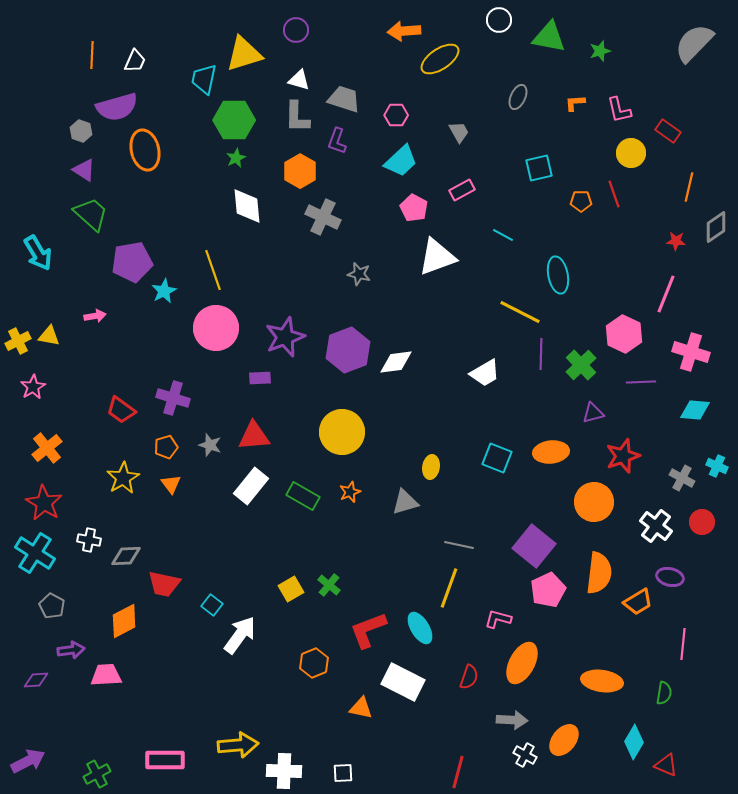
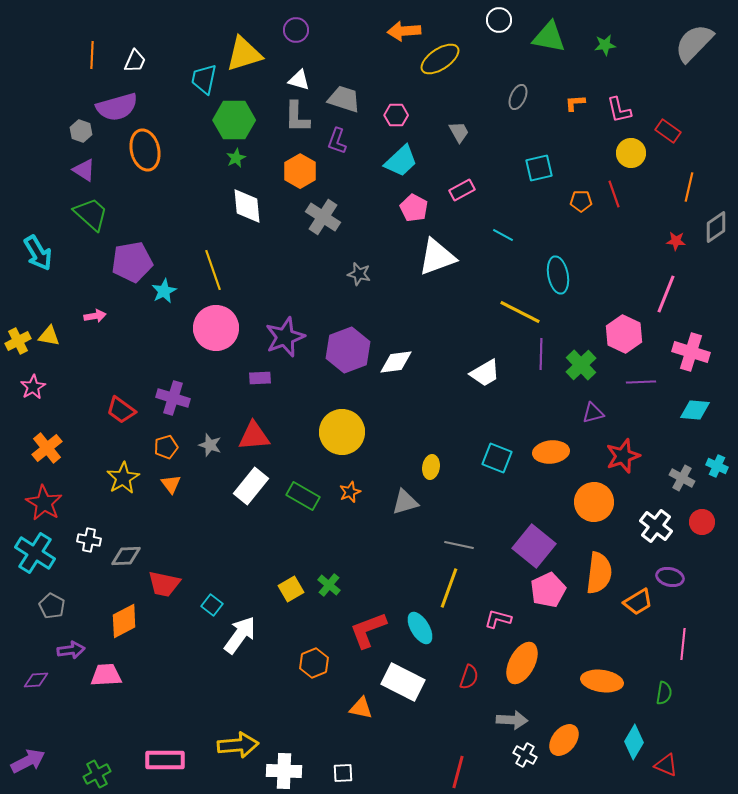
green star at (600, 51): moved 5 px right, 6 px up; rotated 10 degrees clockwise
gray cross at (323, 217): rotated 8 degrees clockwise
